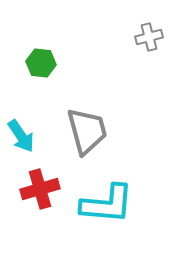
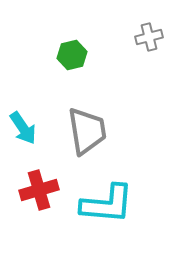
green hexagon: moved 31 px right, 8 px up; rotated 20 degrees counterclockwise
gray trapezoid: rotated 6 degrees clockwise
cyan arrow: moved 2 px right, 8 px up
red cross: moved 1 px left, 1 px down
